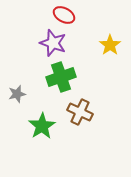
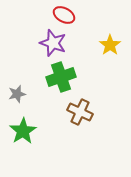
green star: moved 19 px left, 5 px down
